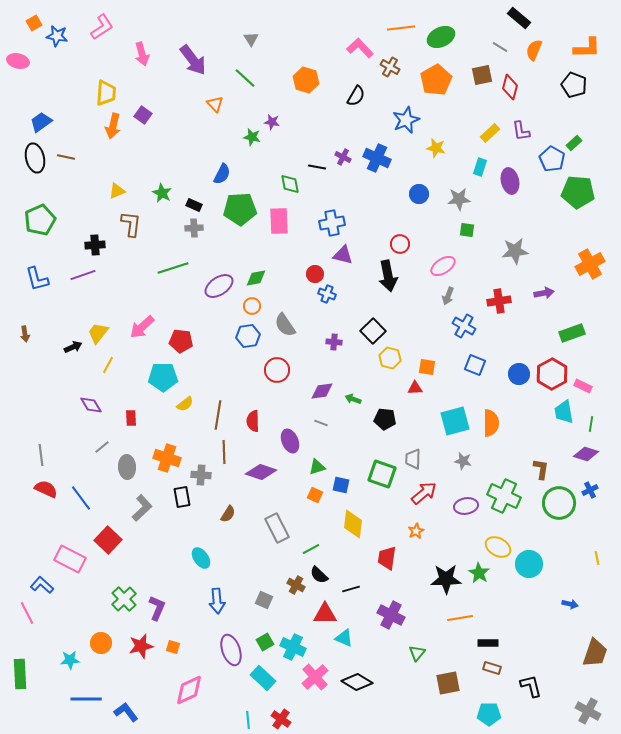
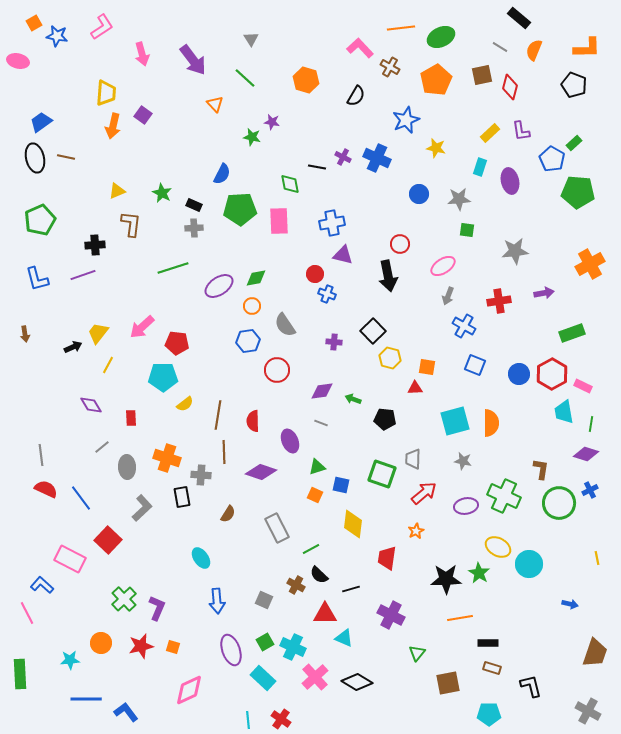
blue hexagon at (248, 336): moved 5 px down
red pentagon at (181, 341): moved 4 px left, 2 px down
